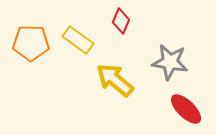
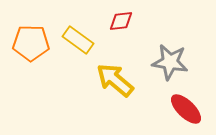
red diamond: rotated 60 degrees clockwise
